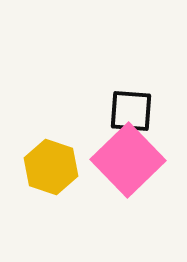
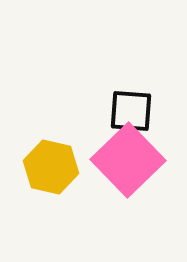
yellow hexagon: rotated 6 degrees counterclockwise
